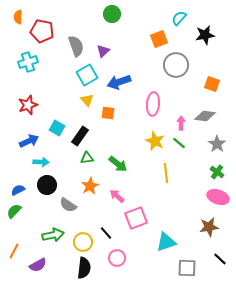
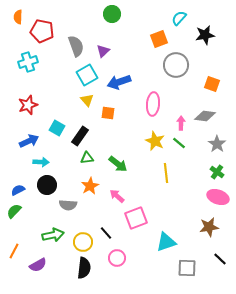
gray semicircle at (68, 205): rotated 30 degrees counterclockwise
